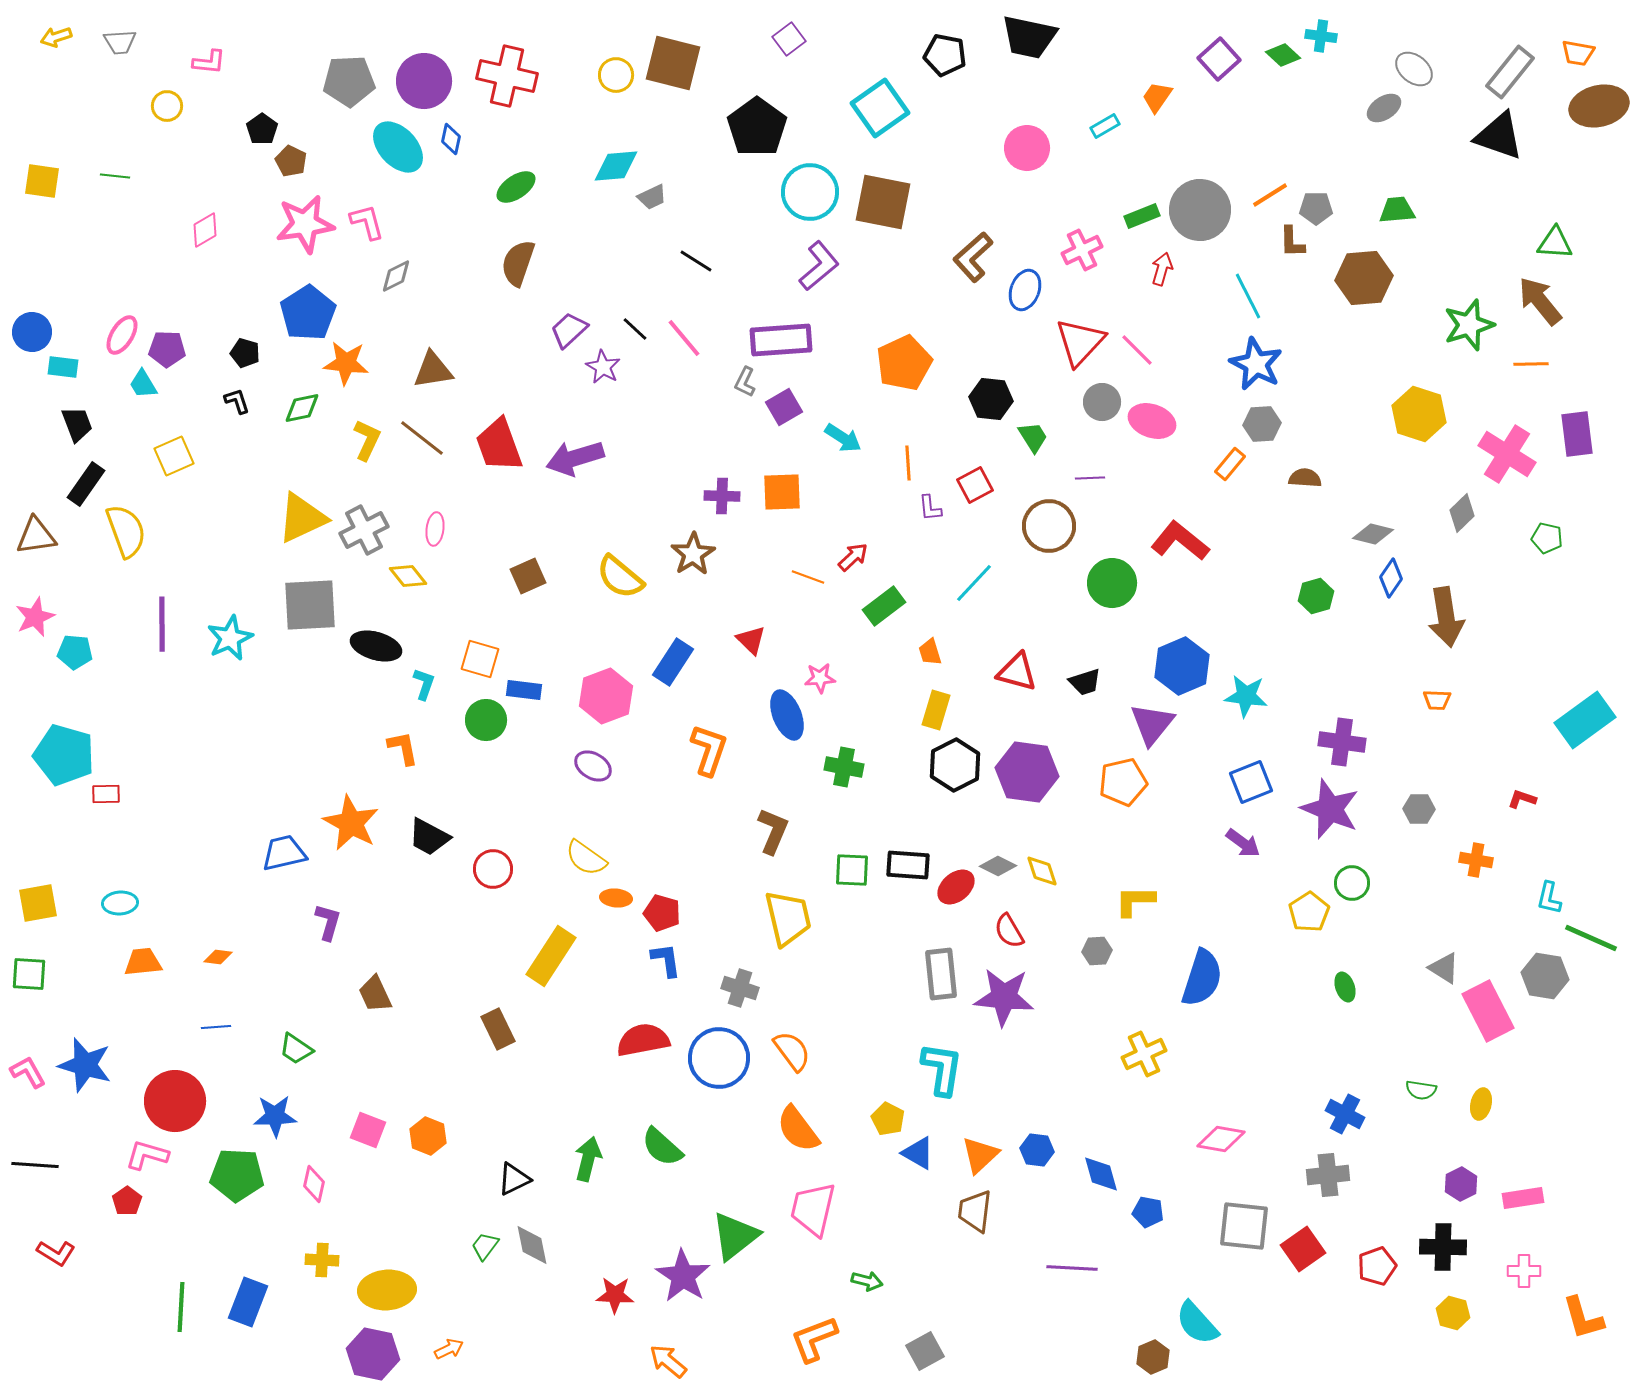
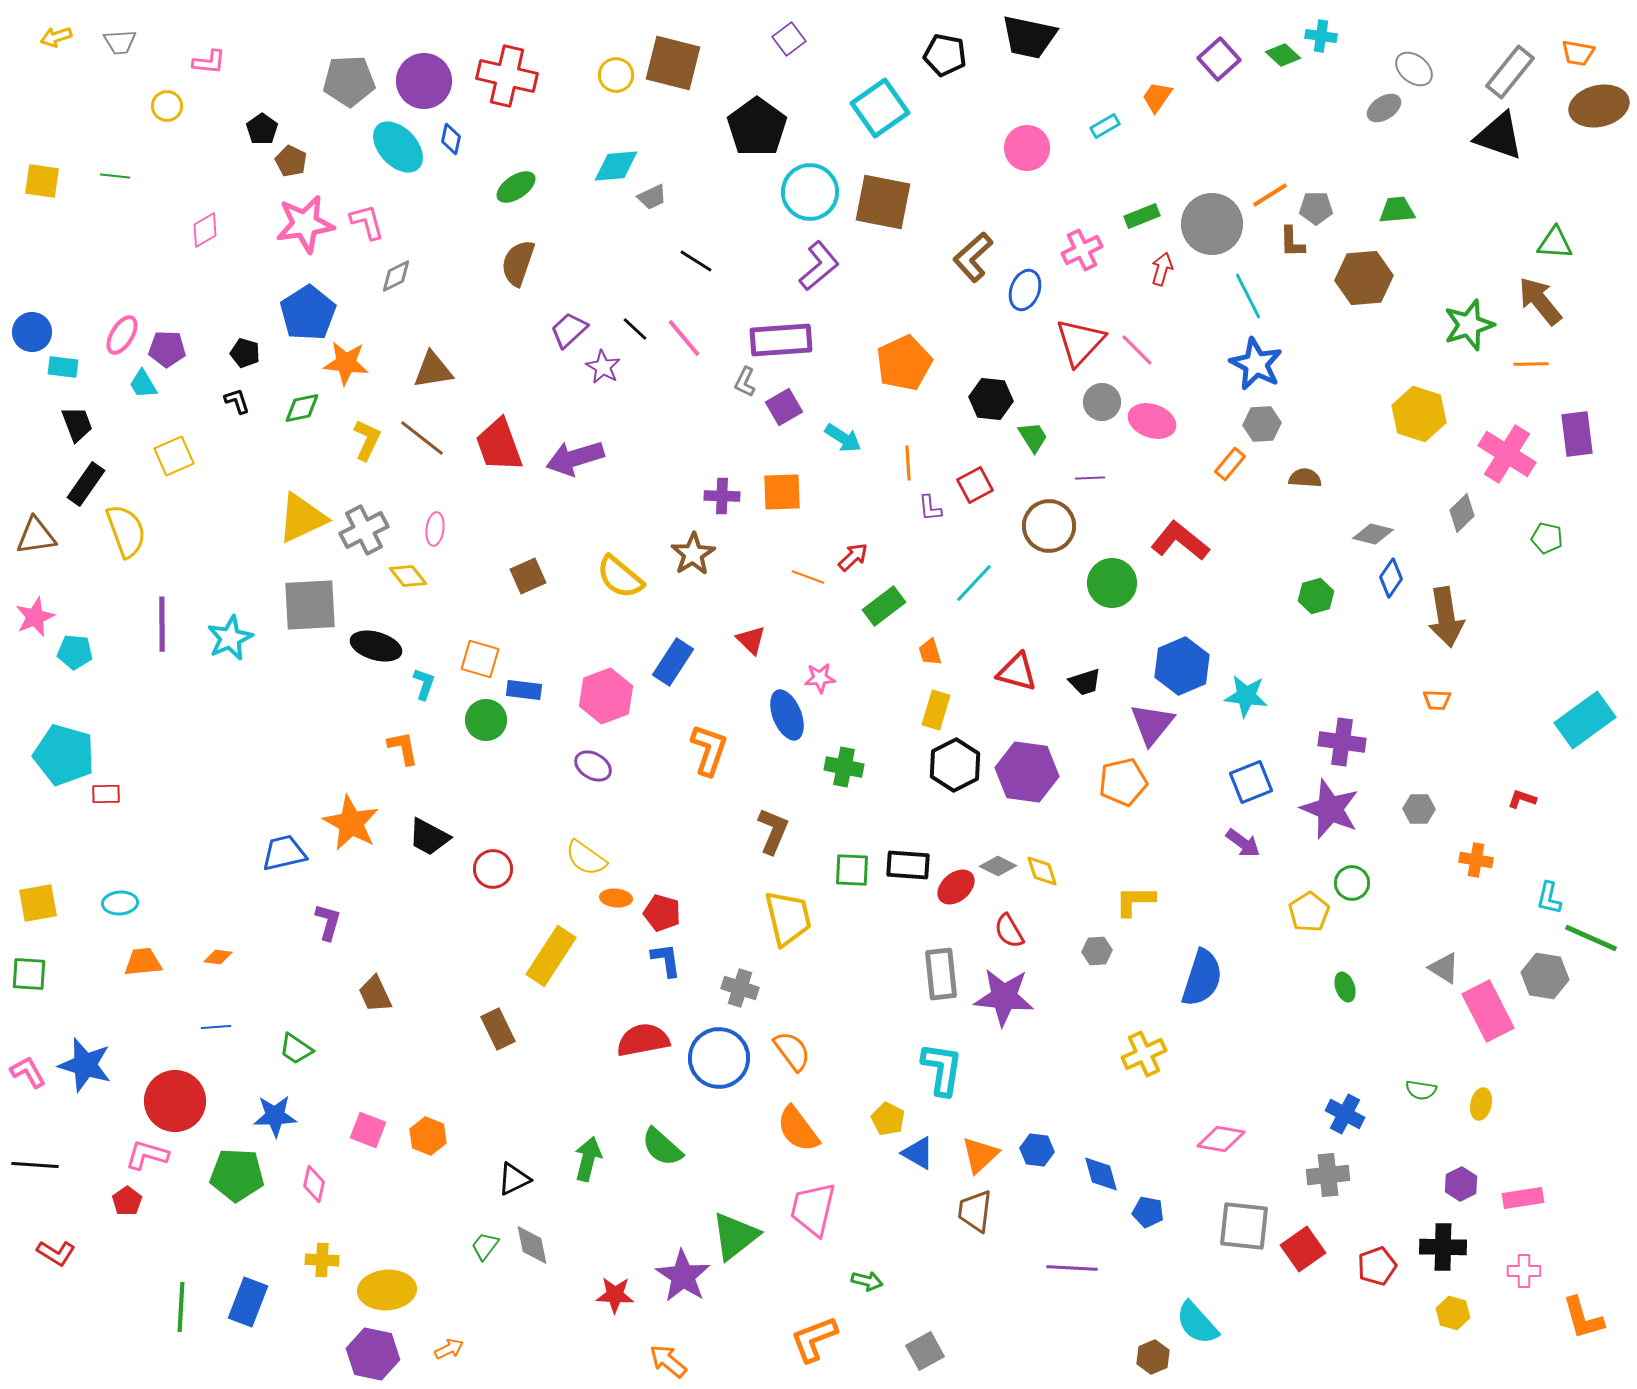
gray circle at (1200, 210): moved 12 px right, 14 px down
